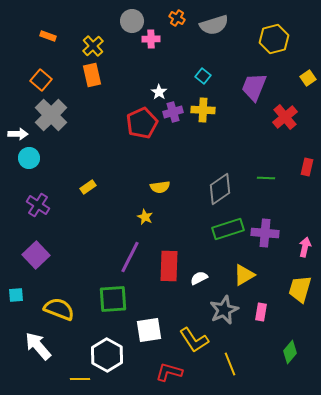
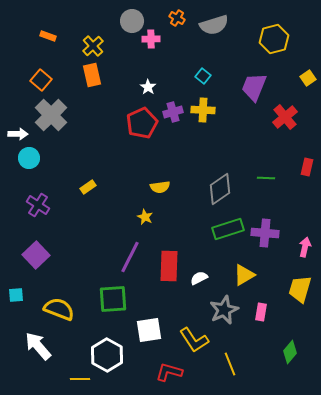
white star at (159, 92): moved 11 px left, 5 px up
